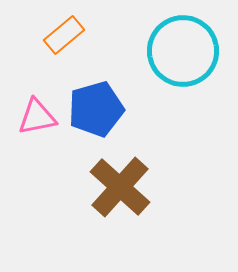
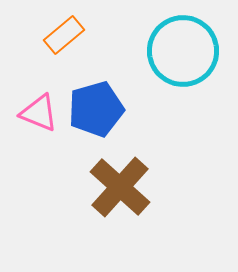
pink triangle: moved 2 px right, 4 px up; rotated 33 degrees clockwise
